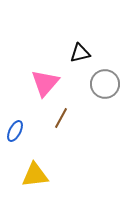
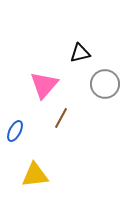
pink triangle: moved 1 px left, 2 px down
